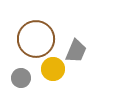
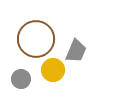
yellow circle: moved 1 px down
gray circle: moved 1 px down
